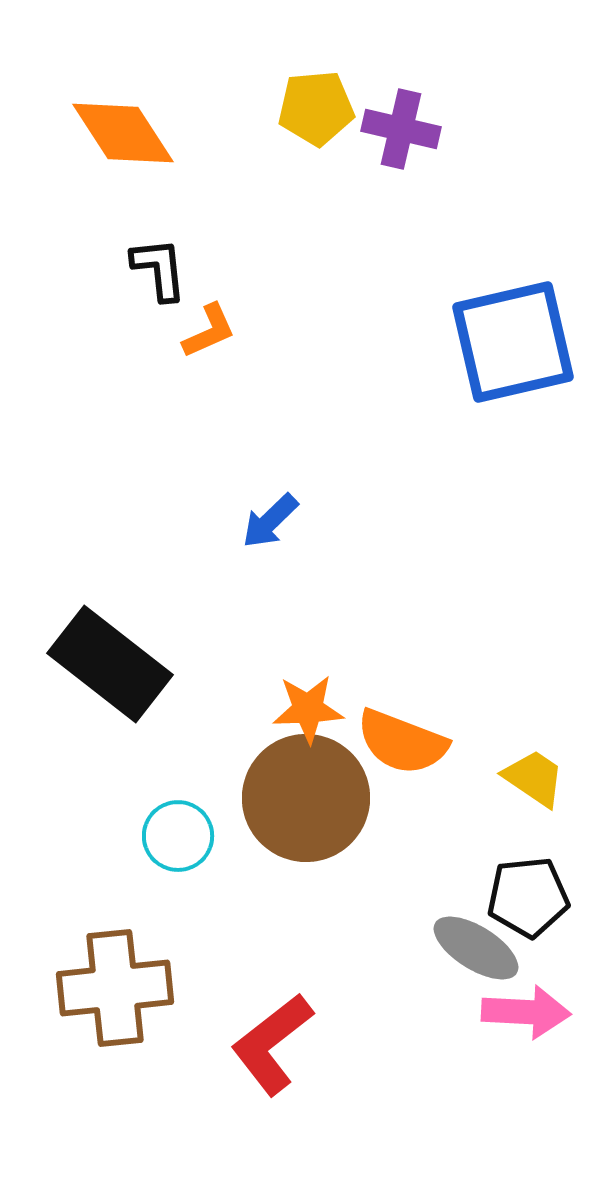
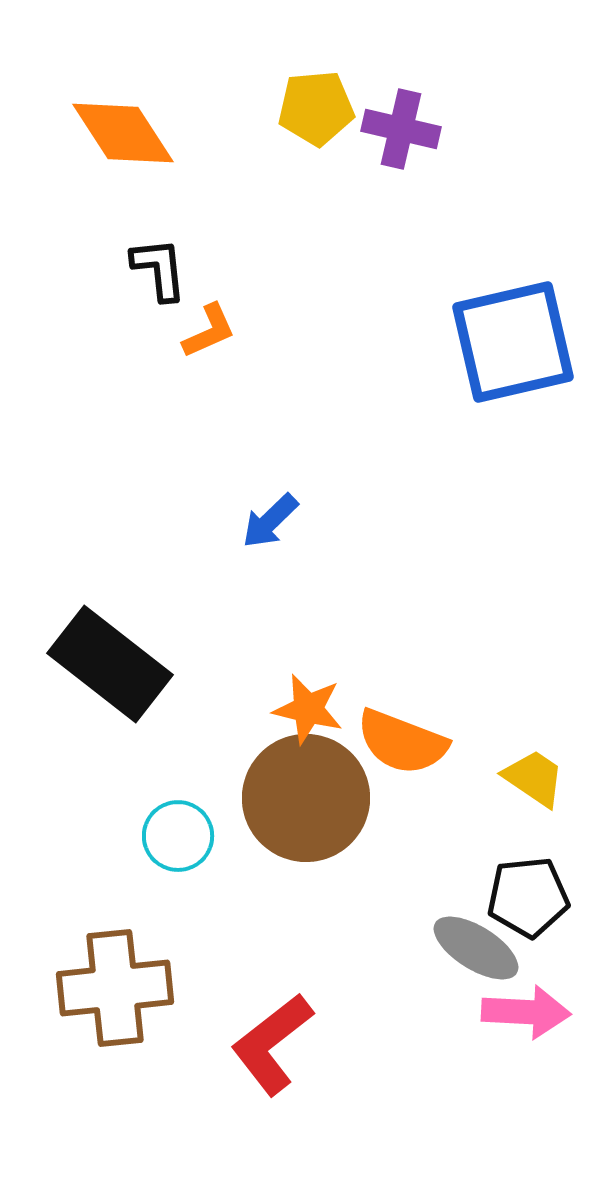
orange star: rotated 16 degrees clockwise
